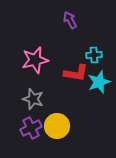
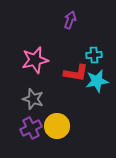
purple arrow: rotated 48 degrees clockwise
cyan star: moved 2 px left, 1 px up; rotated 10 degrees clockwise
